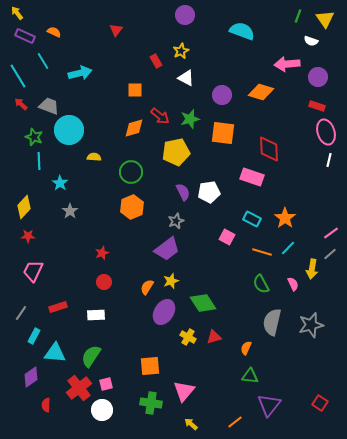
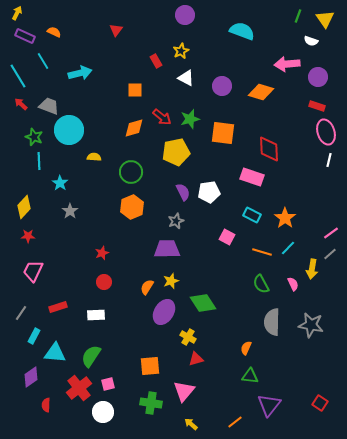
yellow arrow at (17, 13): rotated 64 degrees clockwise
purple circle at (222, 95): moved 9 px up
red arrow at (160, 116): moved 2 px right, 1 px down
cyan rectangle at (252, 219): moved 4 px up
purple trapezoid at (167, 249): rotated 144 degrees counterclockwise
gray semicircle at (272, 322): rotated 12 degrees counterclockwise
gray star at (311, 325): rotated 25 degrees clockwise
red triangle at (214, 337): moved 18 px left, 22 px down
pink square at (106, 384): moved 2 px right
white circle at (102, 410): moved 1 px right, 2 px down
